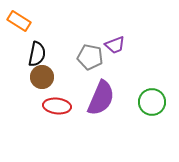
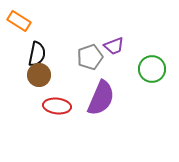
purple trapezoid: moved 1 px left, 1 px down
gray pentagon: rotated 30 degrees counterclockwise
brown circle: moved 3 px left, 2 px up
green circle: moved 33 px up
